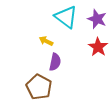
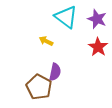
purple semicircle: moved 10 px down
